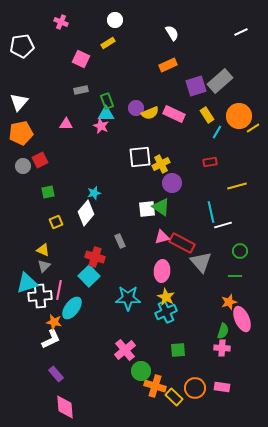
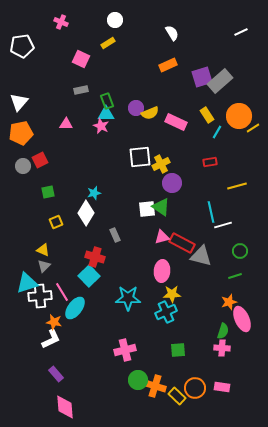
purple square at (196, 86): moved 6 px right, 9 px up
pink rectangle at (174, 114): moved 2 px right, 8 px down
white diamond at (86, 213): rotated 10 degrees counterclockwise
gray rectangle at (120, 241): moved 5 px left, 6 px up
gray triangle at (201, 262): moved 6 px up; rotated 35 degrees counterclockwise
green line at (235, 276): rotated 16 degrees counterclockwise
pink line at (59, 290): moved 3 px right, 2 px down; rotated 42 degrees counterclockwise
yellow star at (166, 297): moved 6 px right, 3 px up; rotated 30 degrees counterclockwise
cyan ellipse at (72, 308): moved 3 px right
pink cross at (125, 350): rotated 25 degrees clockwise
green circle at (141, 371): moved 3 px left, 9 px down
yellow rectangle at (174, 397): moved 3 px right, 1 px up
